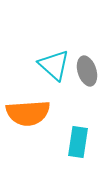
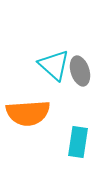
gray ellipse: moved 7 px left
